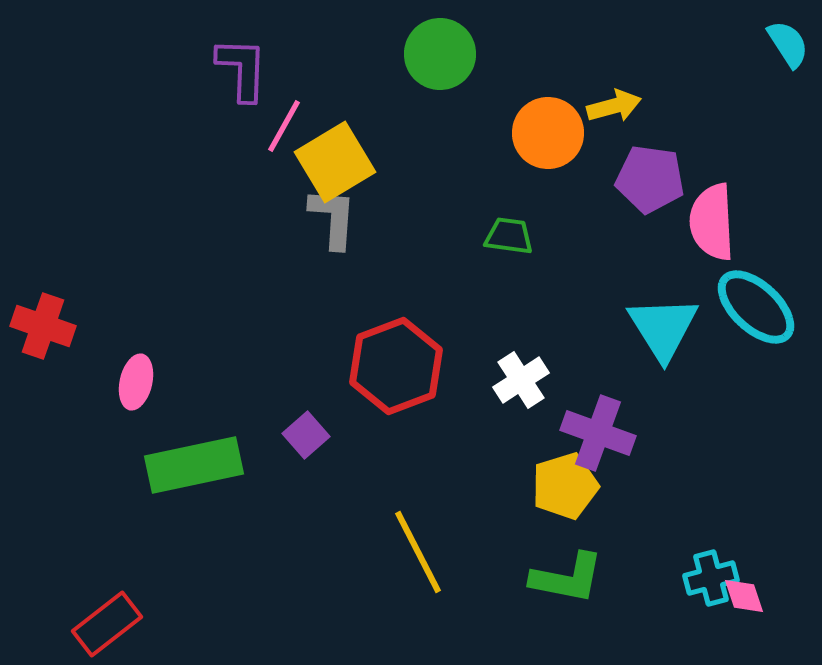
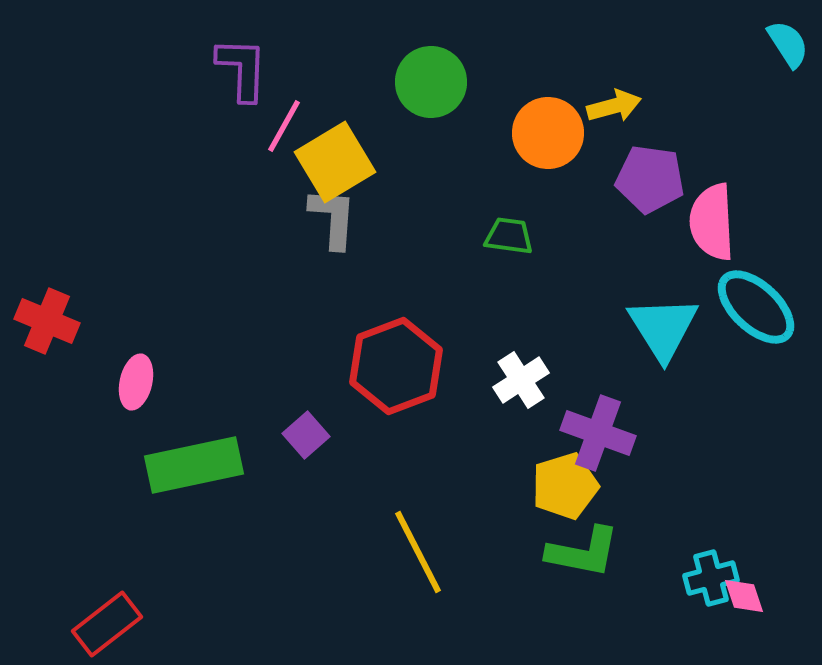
green circle: moved 9 px left, 28 px down
red cross: moved 4 px right, 5 px up; rotated 4 degrees clockwise
green L-shape: moved 16 px right, 26 px up
